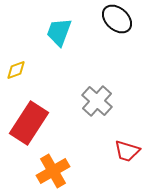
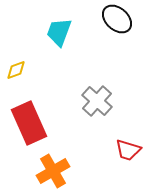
red rectangle: rotated 57 degrees counterclockwise
red trapezoid: moved 1 px right, 1 px up
